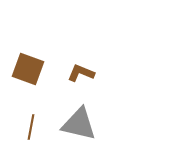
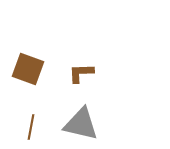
brown L-shape: rotated 24 degrees counterclockwise
gray triangle: moved 2 px right
